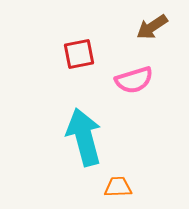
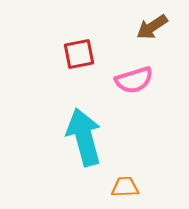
orange trapezoid: moved 7 px right
